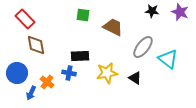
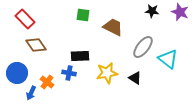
brown diamond: rotated 25 degrees counterclockwise
